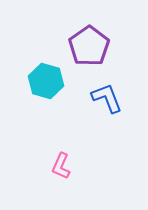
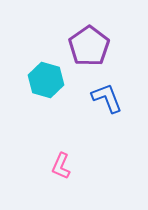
cyan hexagon: moved 1 px up
